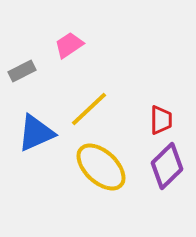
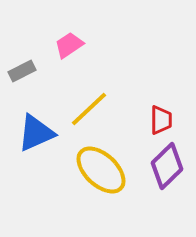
yellow ellipse: moved 3 px down
